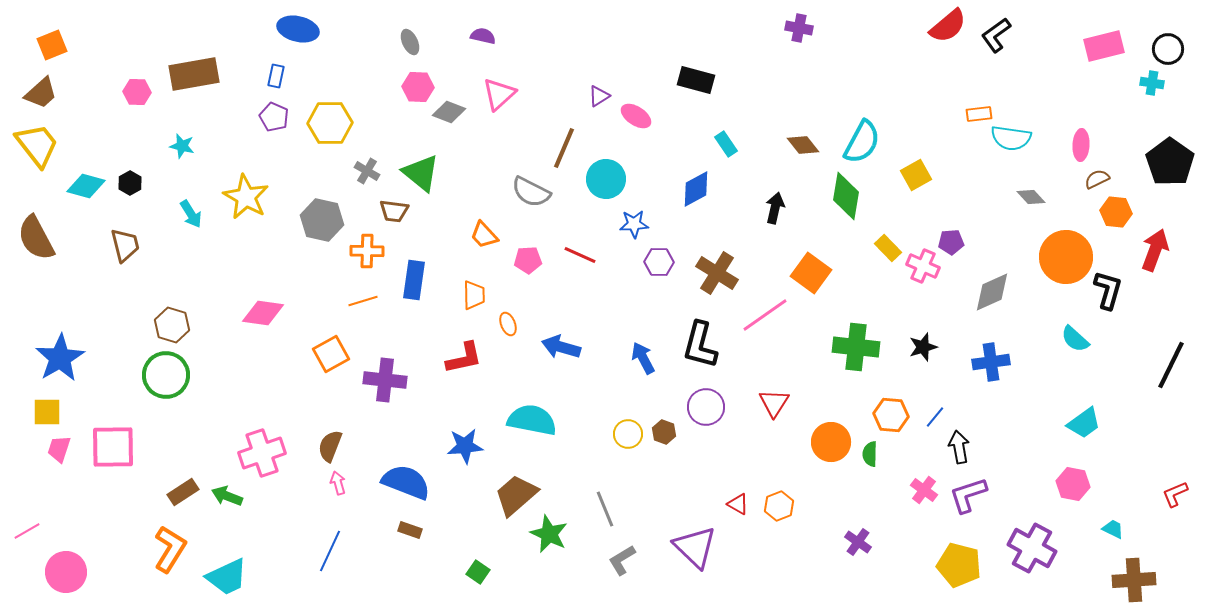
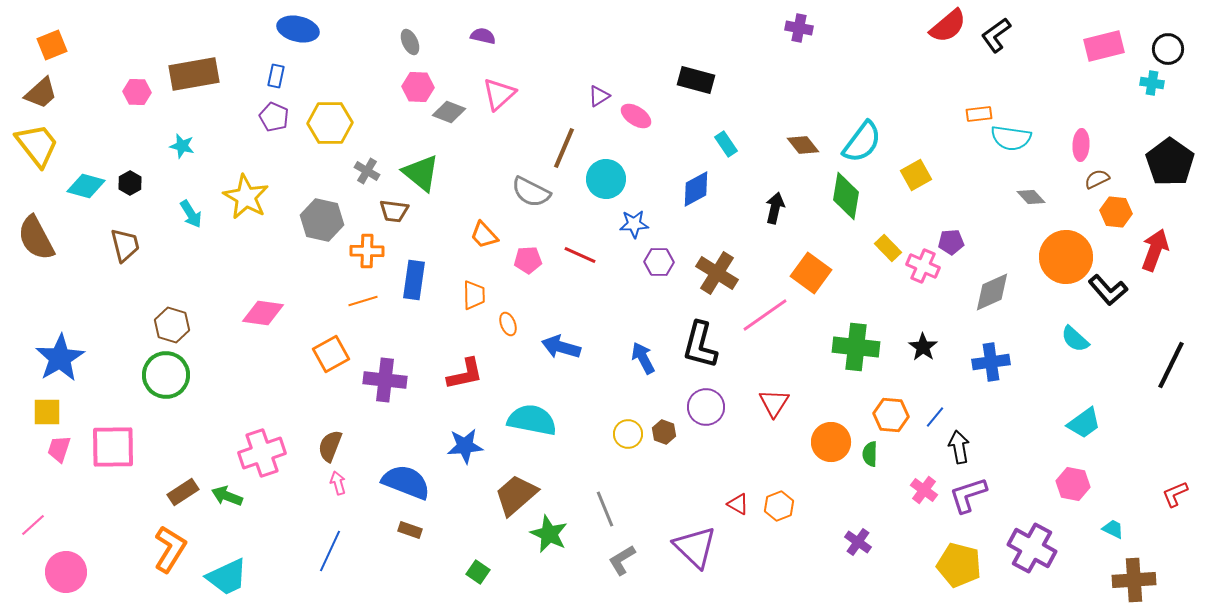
cyan semicircle at (862, 142): rotated 9 degrees clockwise
black L-shape at (1108, 290): rotated 123 degrees clockwise
black star at (923, 347): rotated 20 degrees counterclockwise
red L-shape at (464, 358): moved 1 px right, 16 px down
pink line at (27, 531): moved 6 px right, 6 px up; rotated 12 degrees counterclockwise
